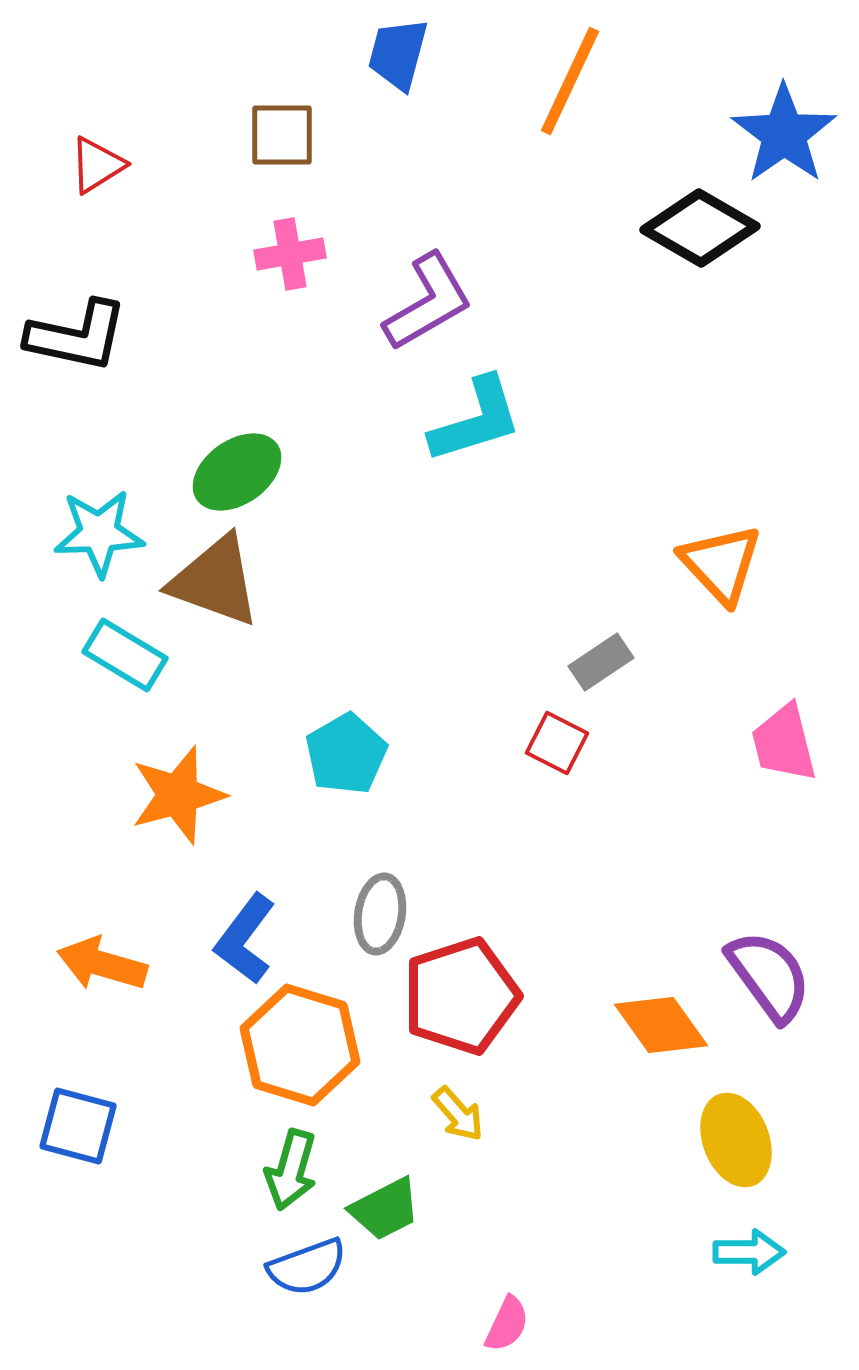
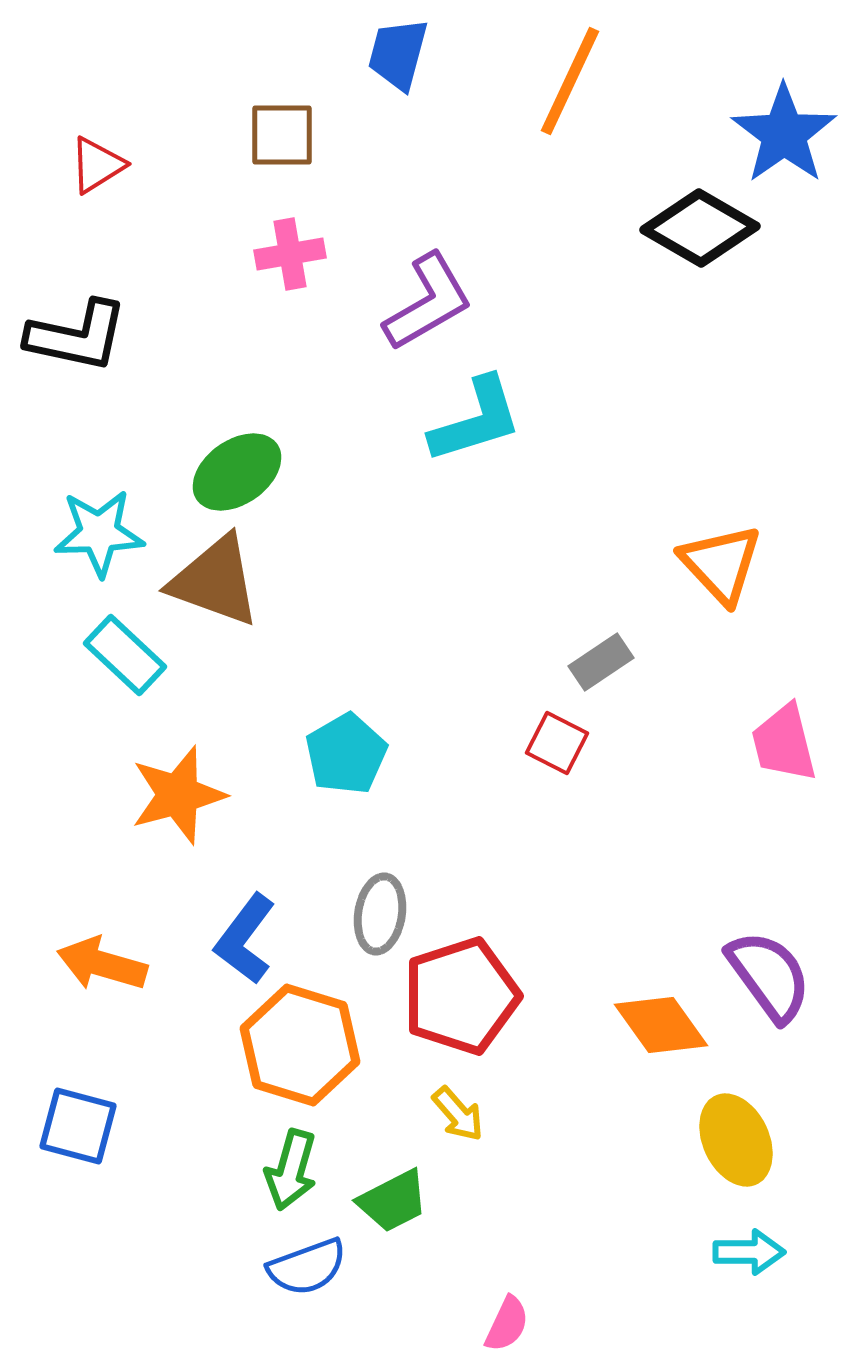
cyan rectangle: rotated 12 degrees clockwise
yellow ellipse: rotated 4 degrees counterclockwise
green trapezoid: moved 8 px right, 8 px up
